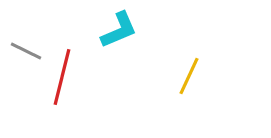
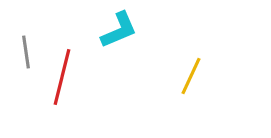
gray line: moved 1 px down; rotated 56 degrees clockwise
yellow line: moved 2 px right
